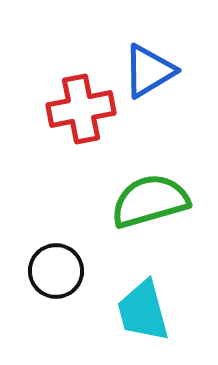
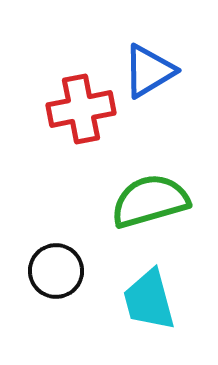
cyan trapezoid: moved 6 px right, 11 px up
